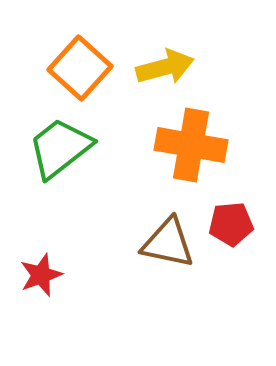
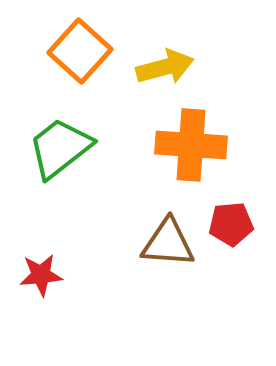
orange square: moved 17 px up
orange cross: rotated 6 degrees counterclockwise
brown triangle: rotated 8 degrees counterclockwise
red star: rotated 15 degrees clockwise
